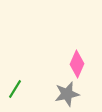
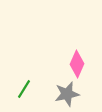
green line: moved 9 px right
